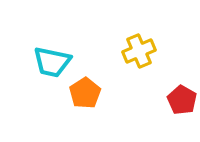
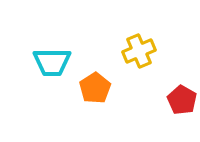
cyan trapezoid: rotated 12 degrees counterclockwise
orange pentagon: moved 10 px right, 5 px up
